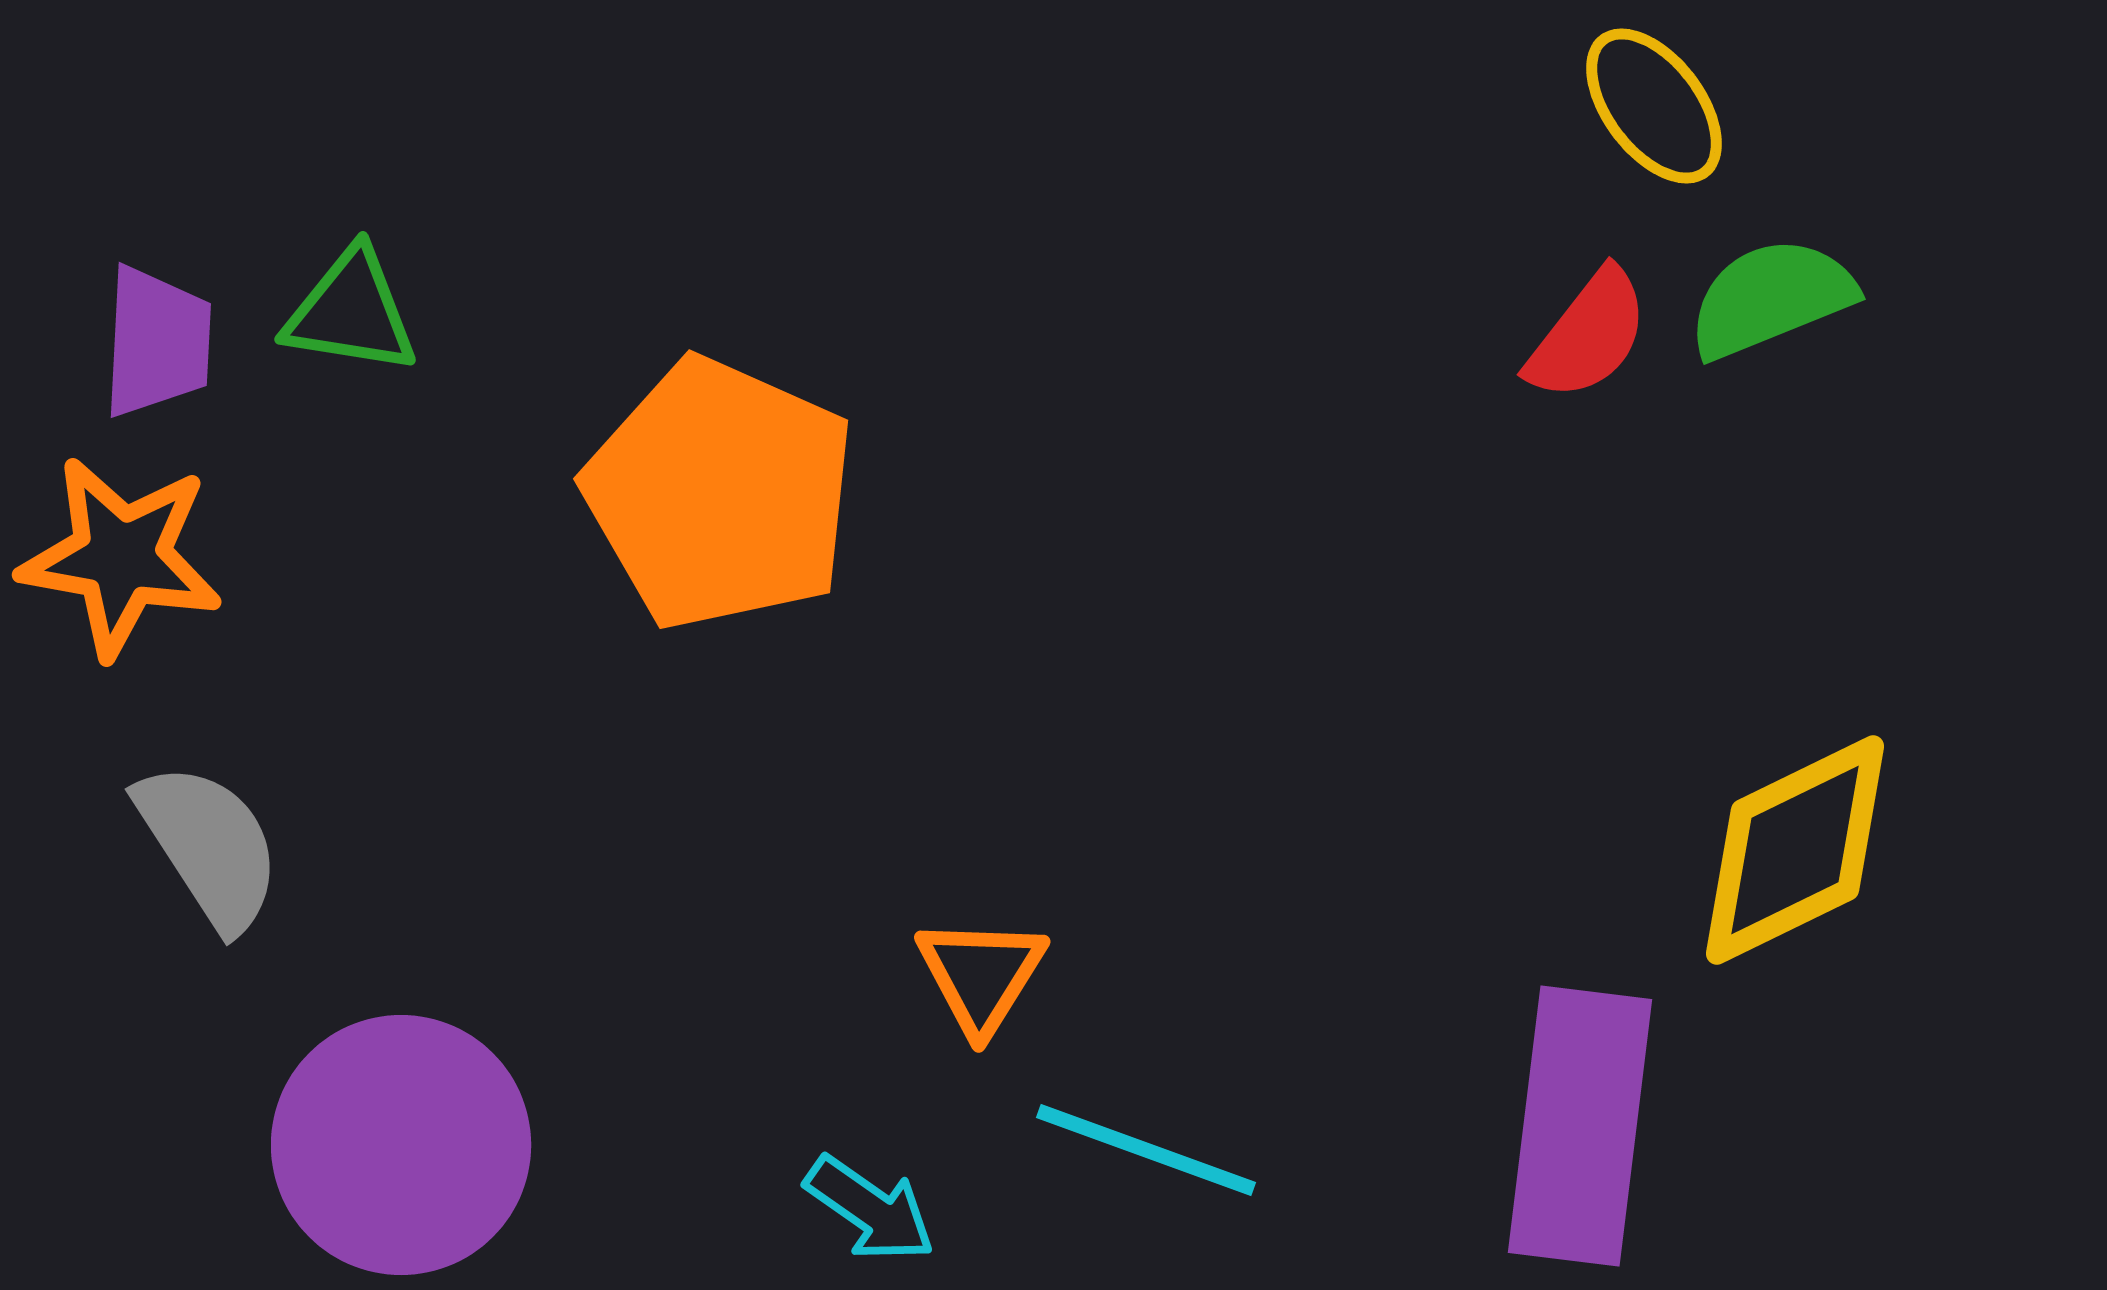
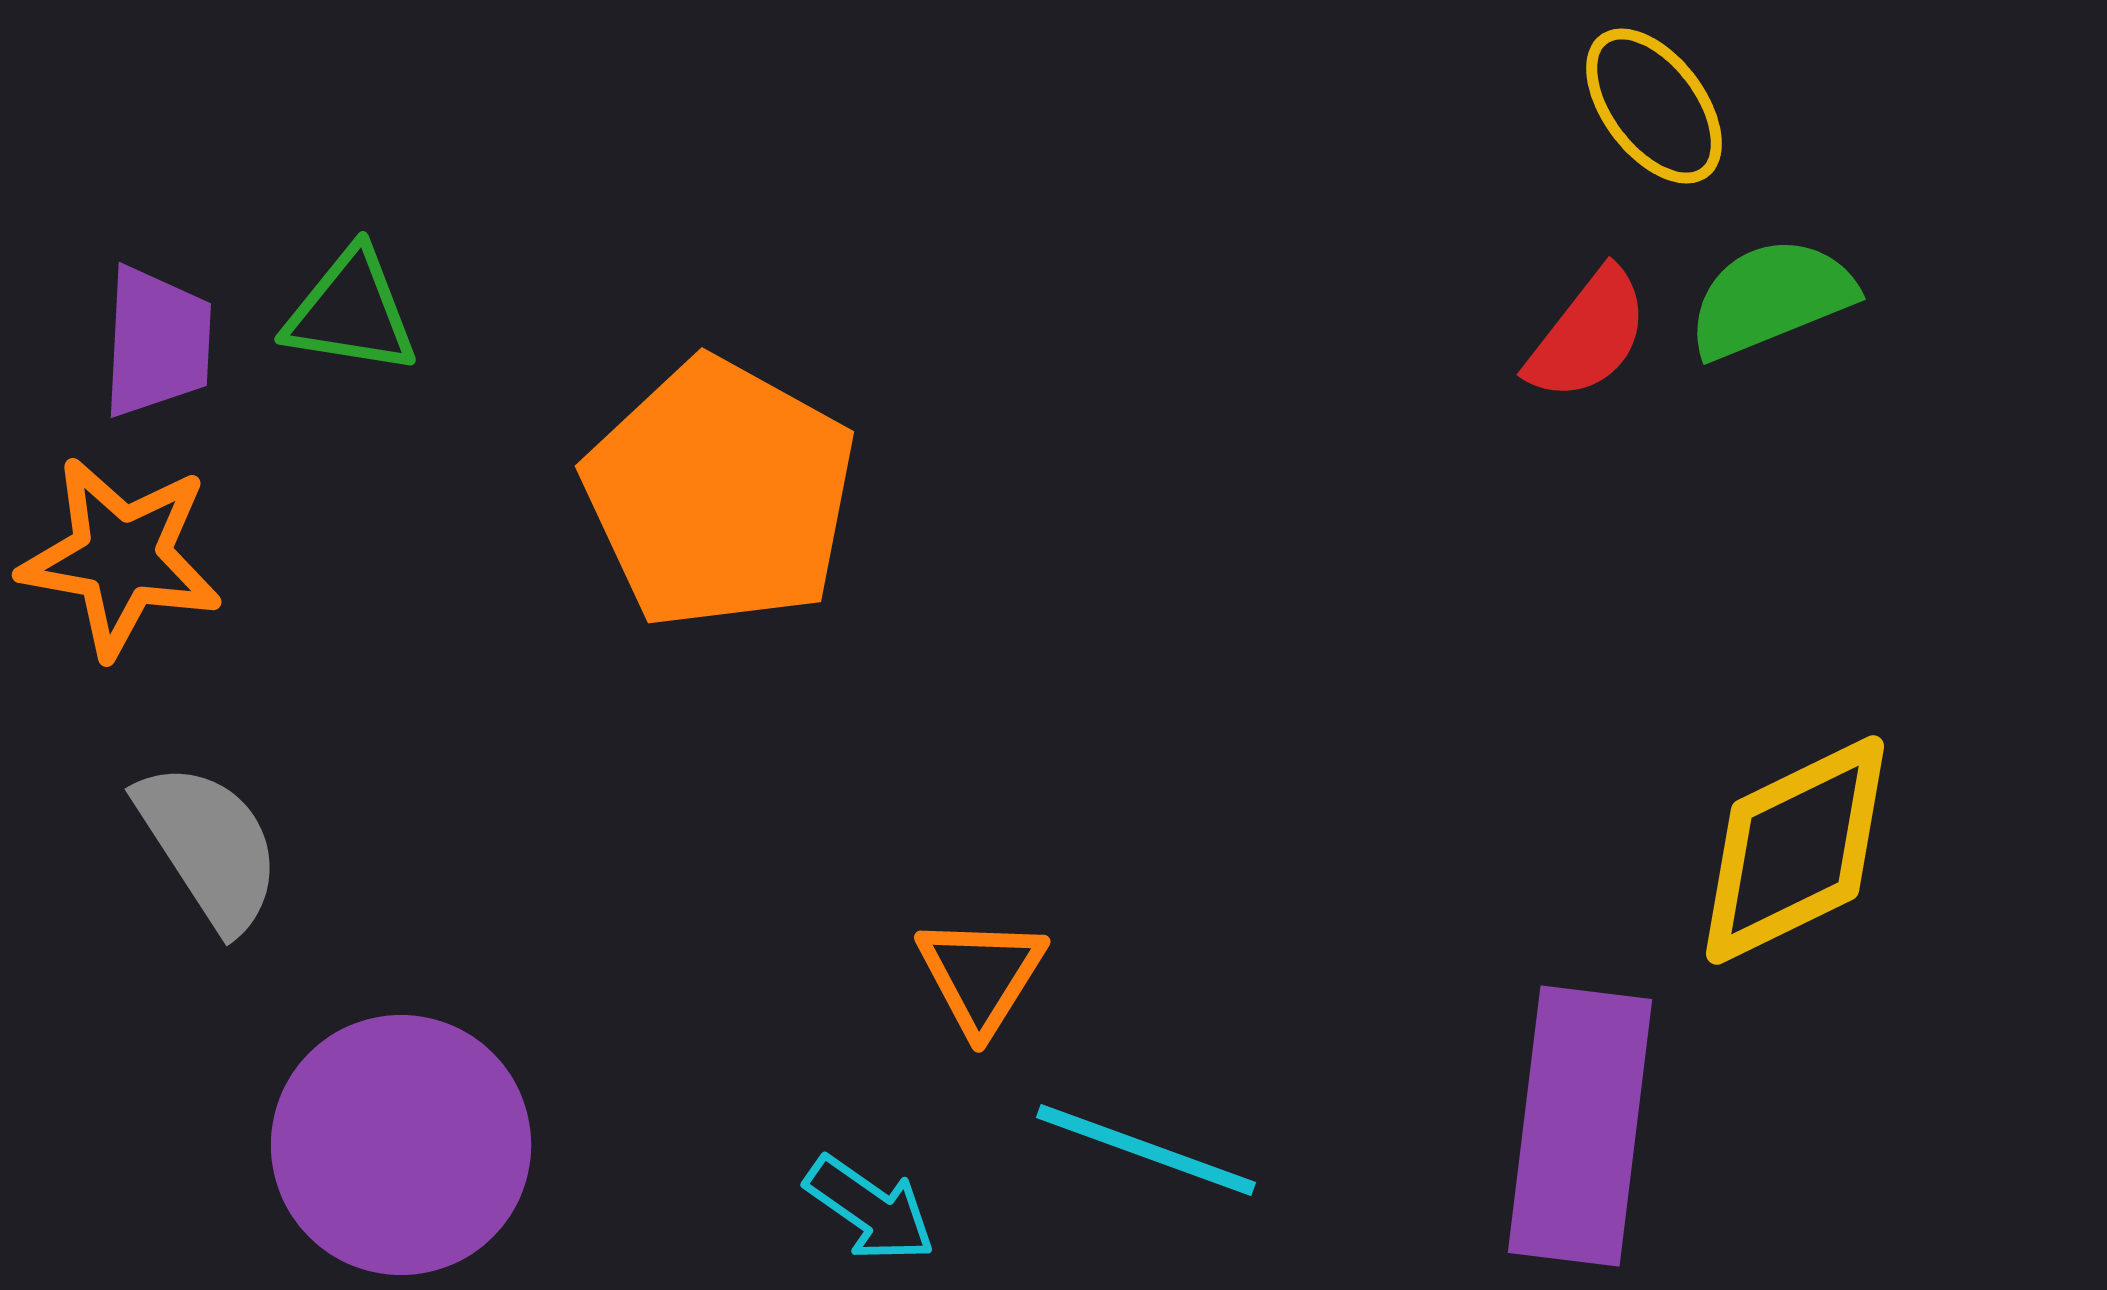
orange pentagon: rotated 5 degrees clockwise
